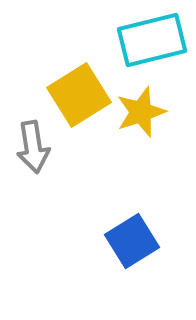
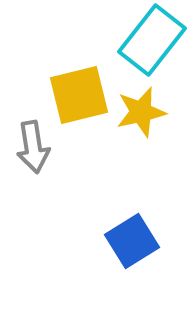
cyan rectangle: rotated 38 degrees counterclockwise
yellow square: rotated 18 degrees clockwise
yellow star: rotated 6 degrees clockwise
